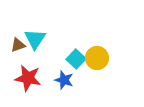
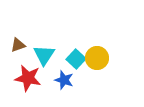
cyan triangle: moved 9 px right, 16 px down
